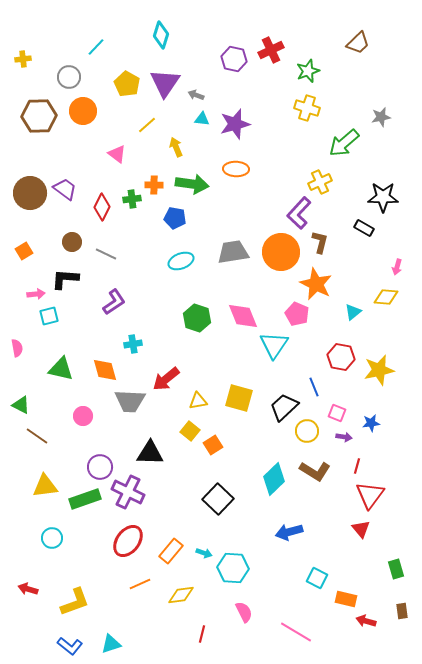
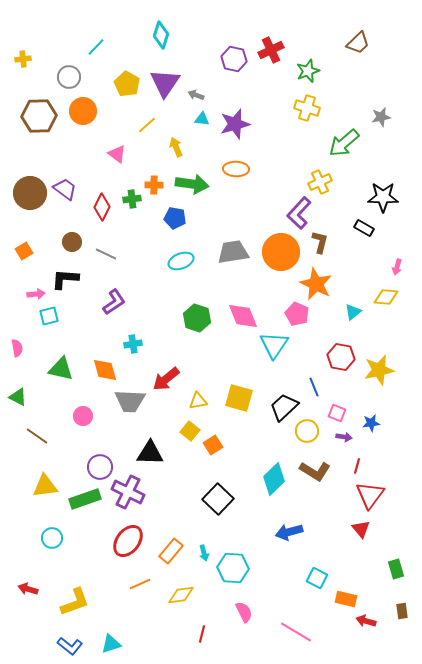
green triangle at (21, 405): moved 3 px left, 8 px up
cyan arrow at (204, 553): rotated 56 degrees clockwise
